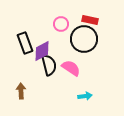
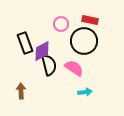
black circle: moved 2 px down
pink semicircle: moved 3 px right
cyan arrow: moved 4 px up
